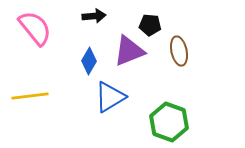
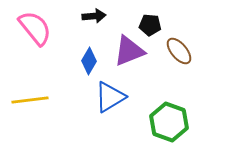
brown ellipse: rotated 28 degrees counterclockwise
yellow line: moved 4 px down
